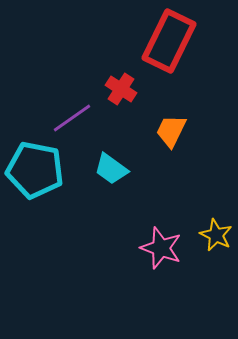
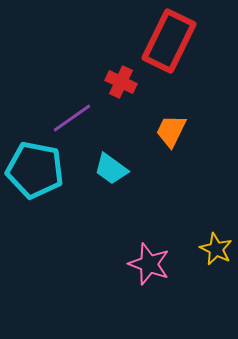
red cross: moved 7 px up; rotated 8 degrees counterclockwise
yellow star: moved 14 px down
pink star: moved 12 px left, 16 px down
